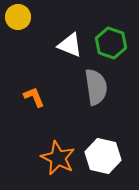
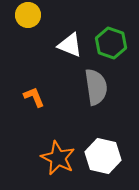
yellow circle: moved 10 px right, 2 px up
